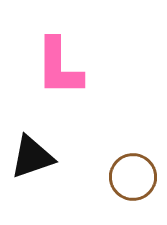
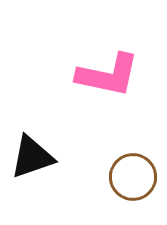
pink L-shape: moved 49 px right, 8 px down; rotated 78 degrees counterclockwise
